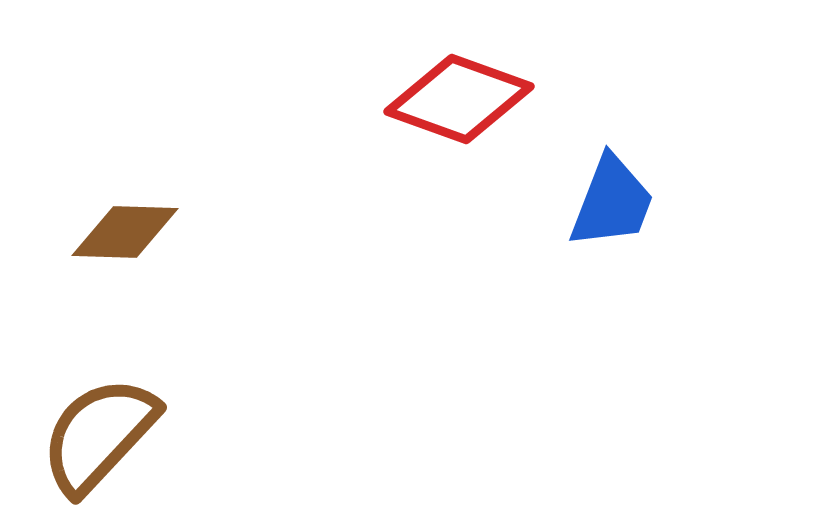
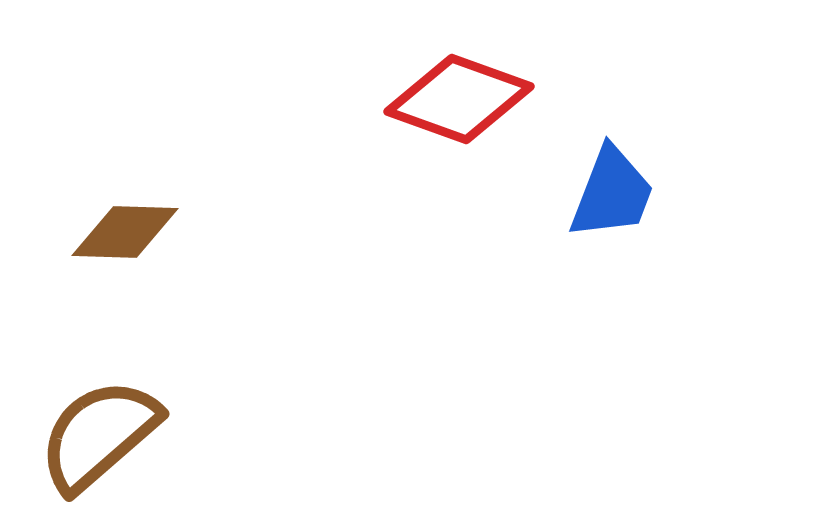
blue trapezoid: moved 9 px up
brown semicircle: rotated 6 degrees clockwise
